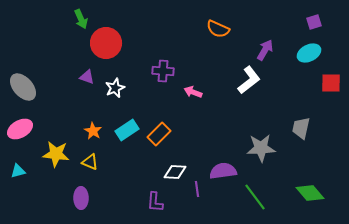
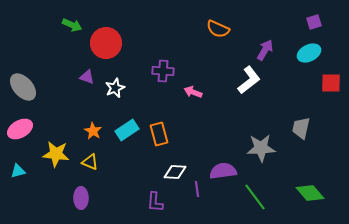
green arrow: moved 9 px left, 6 px down; rotated 42 degrees counterclockwise
orange rectangle: rotated 60 degrees counterclockwise
